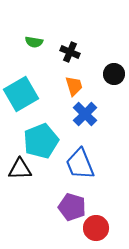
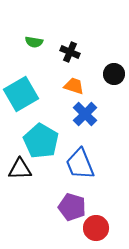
orange trapezoid: rotated 55 degrees counterclockwise
cyan pentagon: rotated 20 degrees counterclockwise
